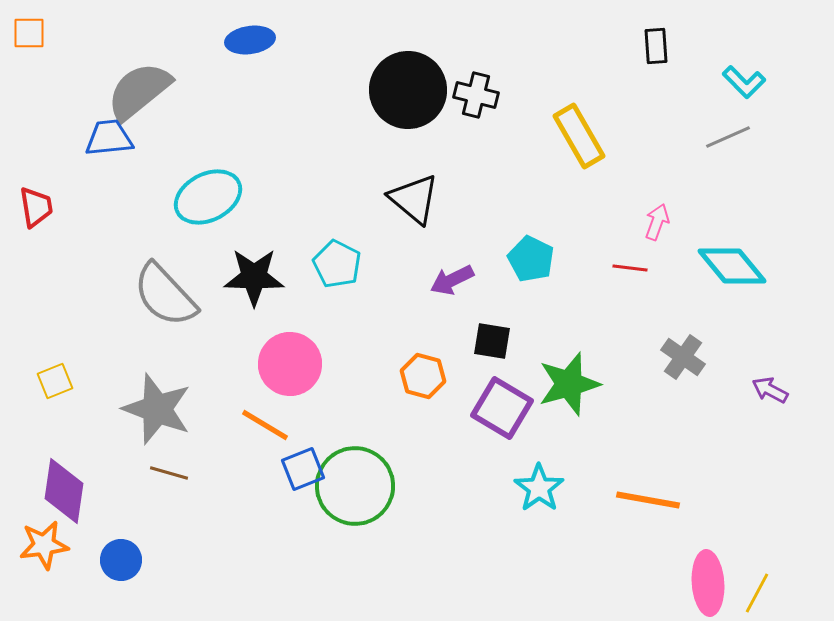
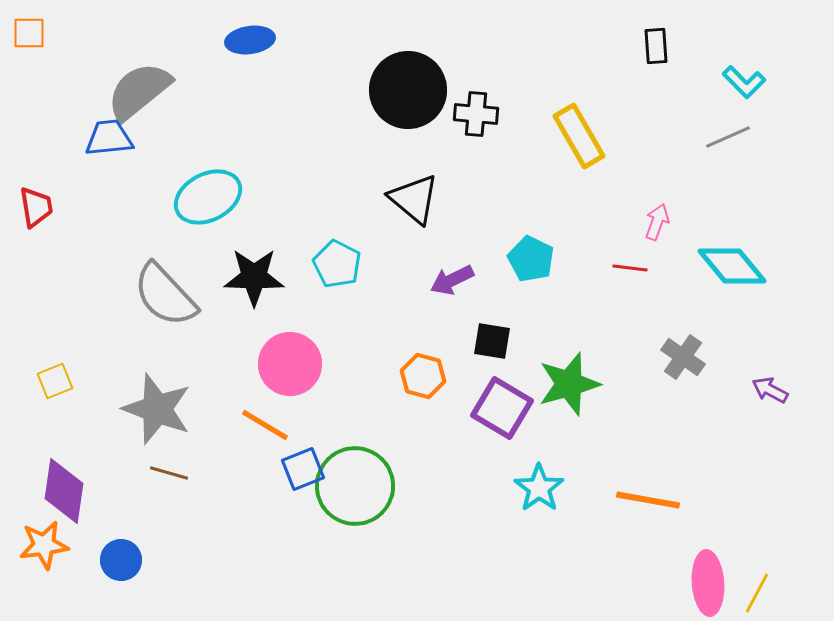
black cross at (476, 95): moved 19 px down; rotated 9 degrees counterclockwise
